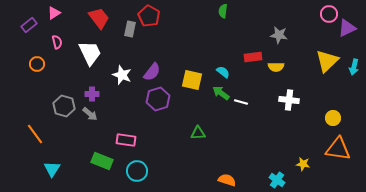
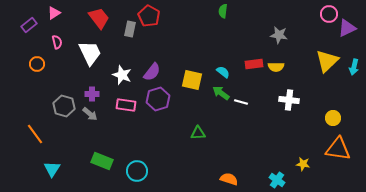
red rectangle: moved 1 px right, 7 px down
pink rectangle: moved 35 px up
orange semicircle: moved 2 px right, 1 px up
